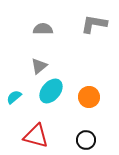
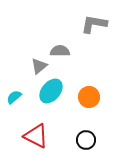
gray semicircle: moved 17 px right, 22 px down
red triangle: rotated 12 degrees clockwise
